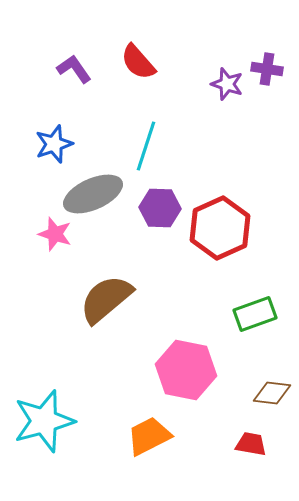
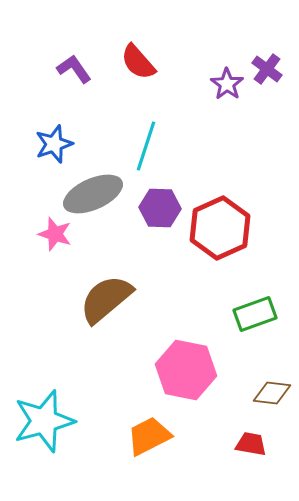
purple cross: rotated 28 degrees clockwise
purple star: rotated 16 degrees clockwise
